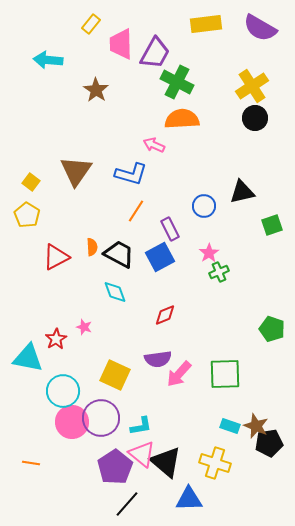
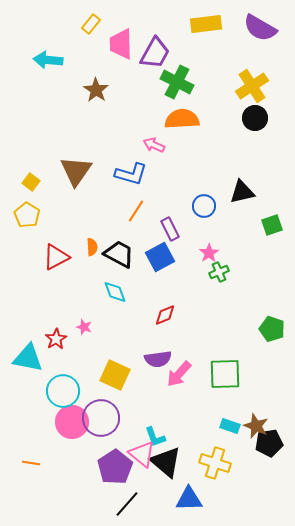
cyan L-shape at (141, 426): moved 14 px right, 11 px down; rotated 80 degrees clockwise
